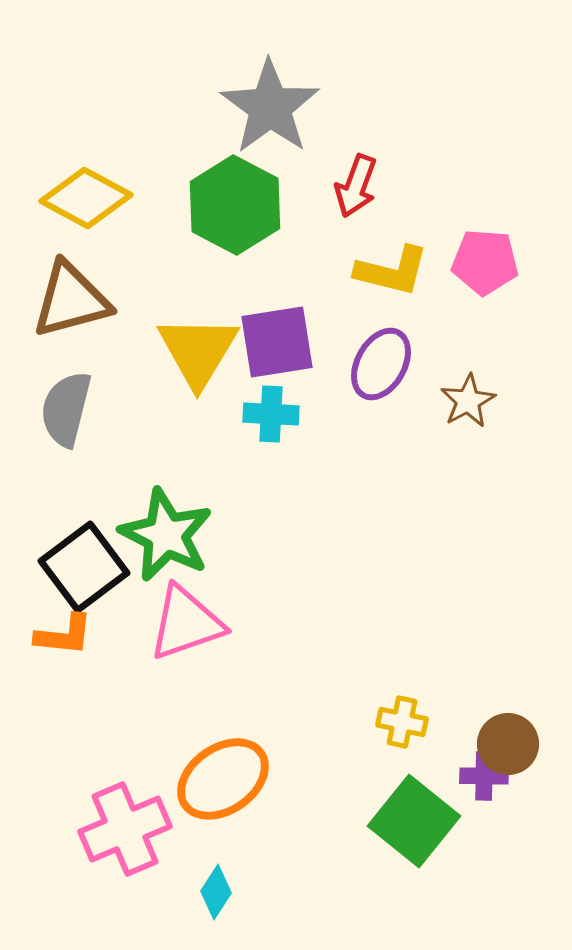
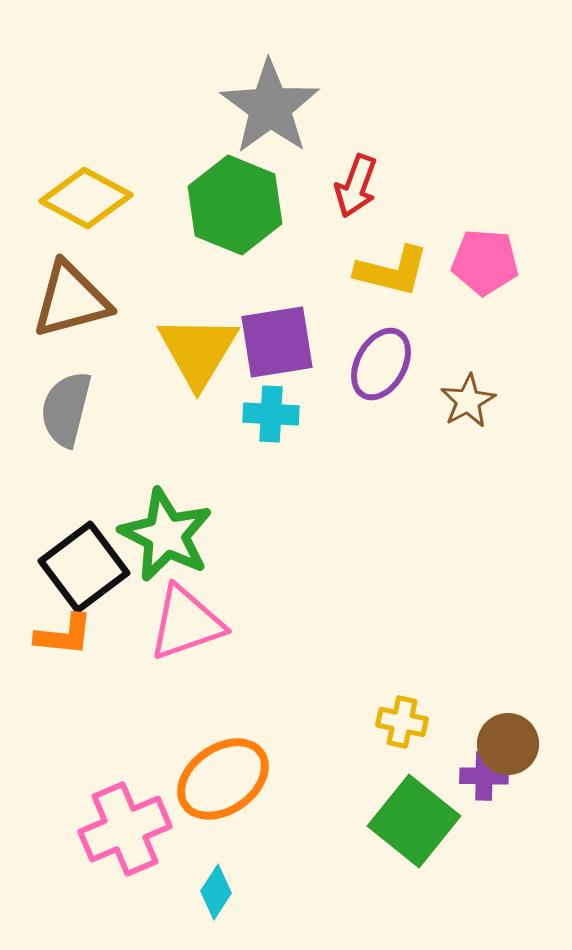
green hexagon: rotated 6 degrees counterclockwise
